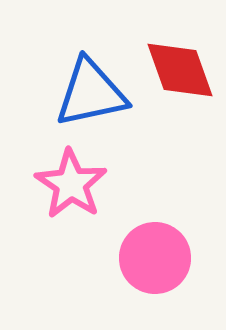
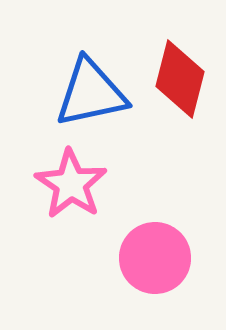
red diamond: moved 9 px down; rotated 34 degrees clockwise
